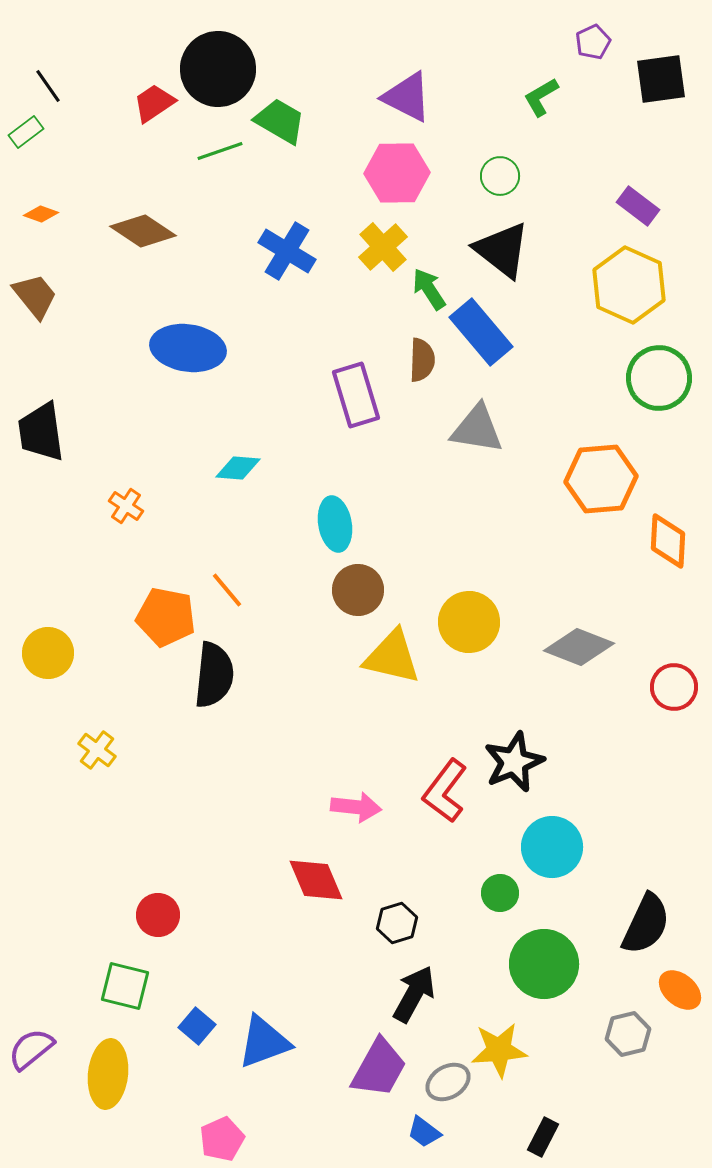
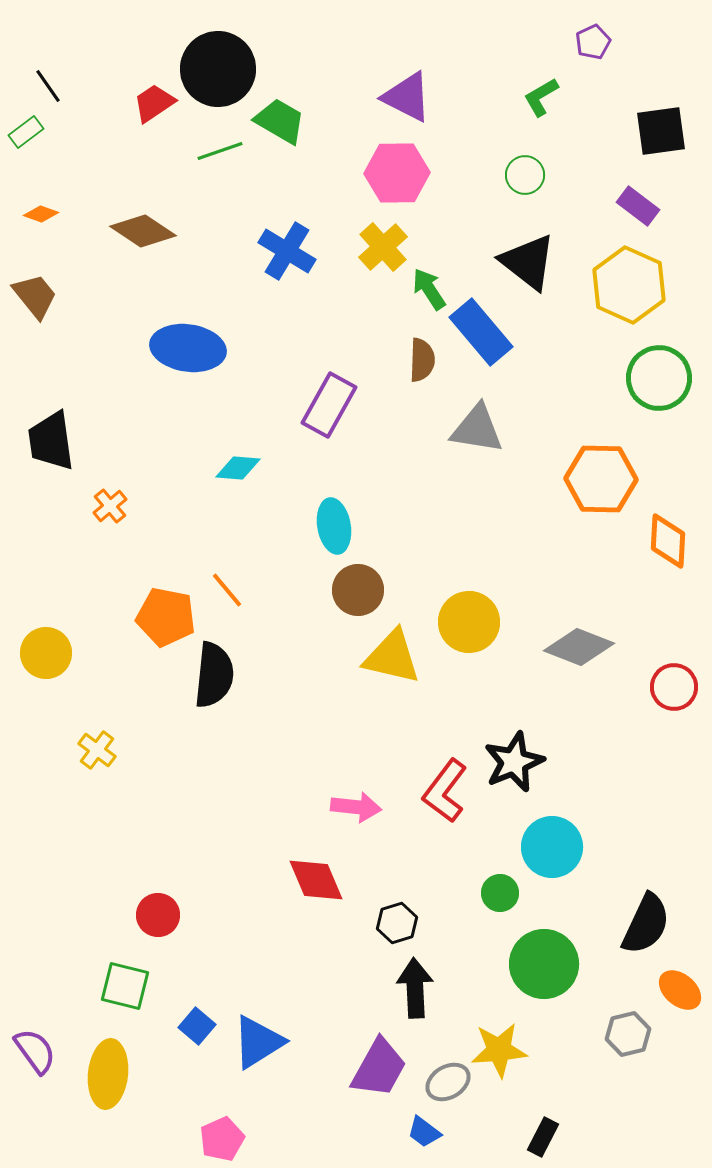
black square at (661, 79): moved 52 px down
green circle at (500, 176): moved 25 px right, 1 px up
black triangle at (502, 250): moved 26 px right, 12 px down
purple rectangle at (356, 395): moved 27 px left, 10 px down; rotated 46 degrees clockwise
black trapezoid at (41, 432): moved 10 px right, 9 px down
orange hexagon at (601, 479): rotated 6 degrees clockwise
orange cross at (126, 506): moved 16 px left; rotated 16 degrees clockwise
cyan ellipse at (335, 524): moved 1 px left, 2 px down
yellow circle at (48, 653): moved 2 px left
black arrow at (414, 994): moved 1 px right, 6 px up; rotated 32 degrees counterclockwise
blue triangle at (264, 1042): moved 6 px left; rotated 12 degrees counterclockwise
purple semicircle at (31, 1049): moved 4 px right, 2 px down; rotated 93 degrees clockwise
